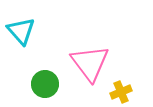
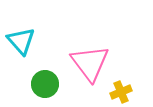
cyan triangle: moved 10 px down
